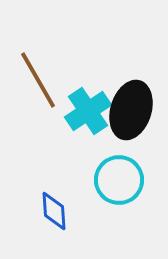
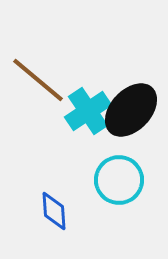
brown line: rotated 20 degrees counterclockwise
black ellipse: rotated 26 degrees clockwise
